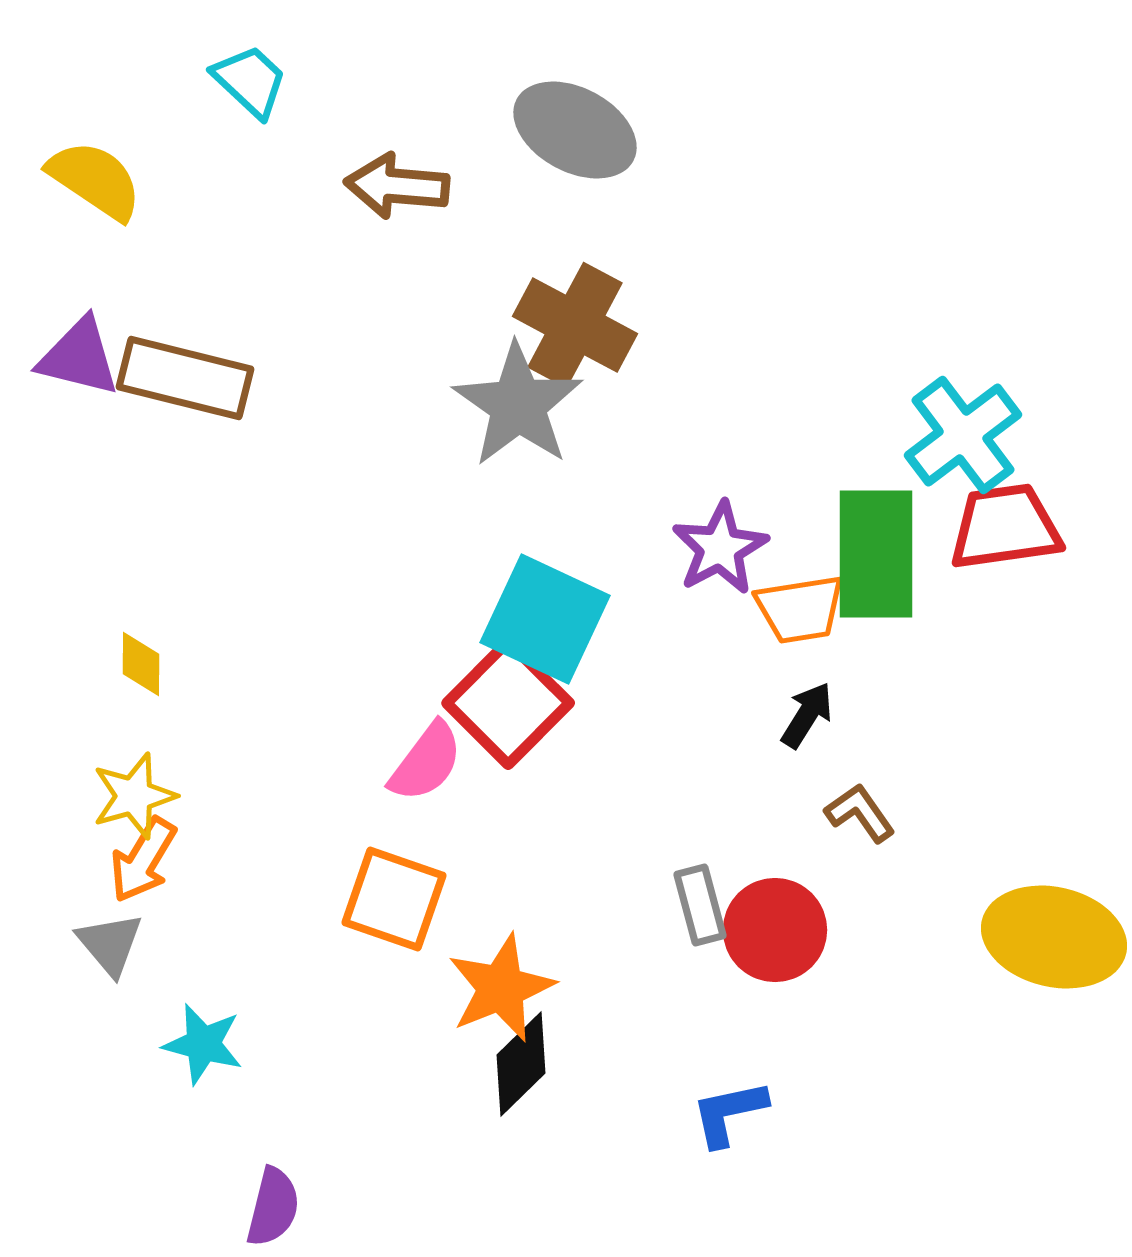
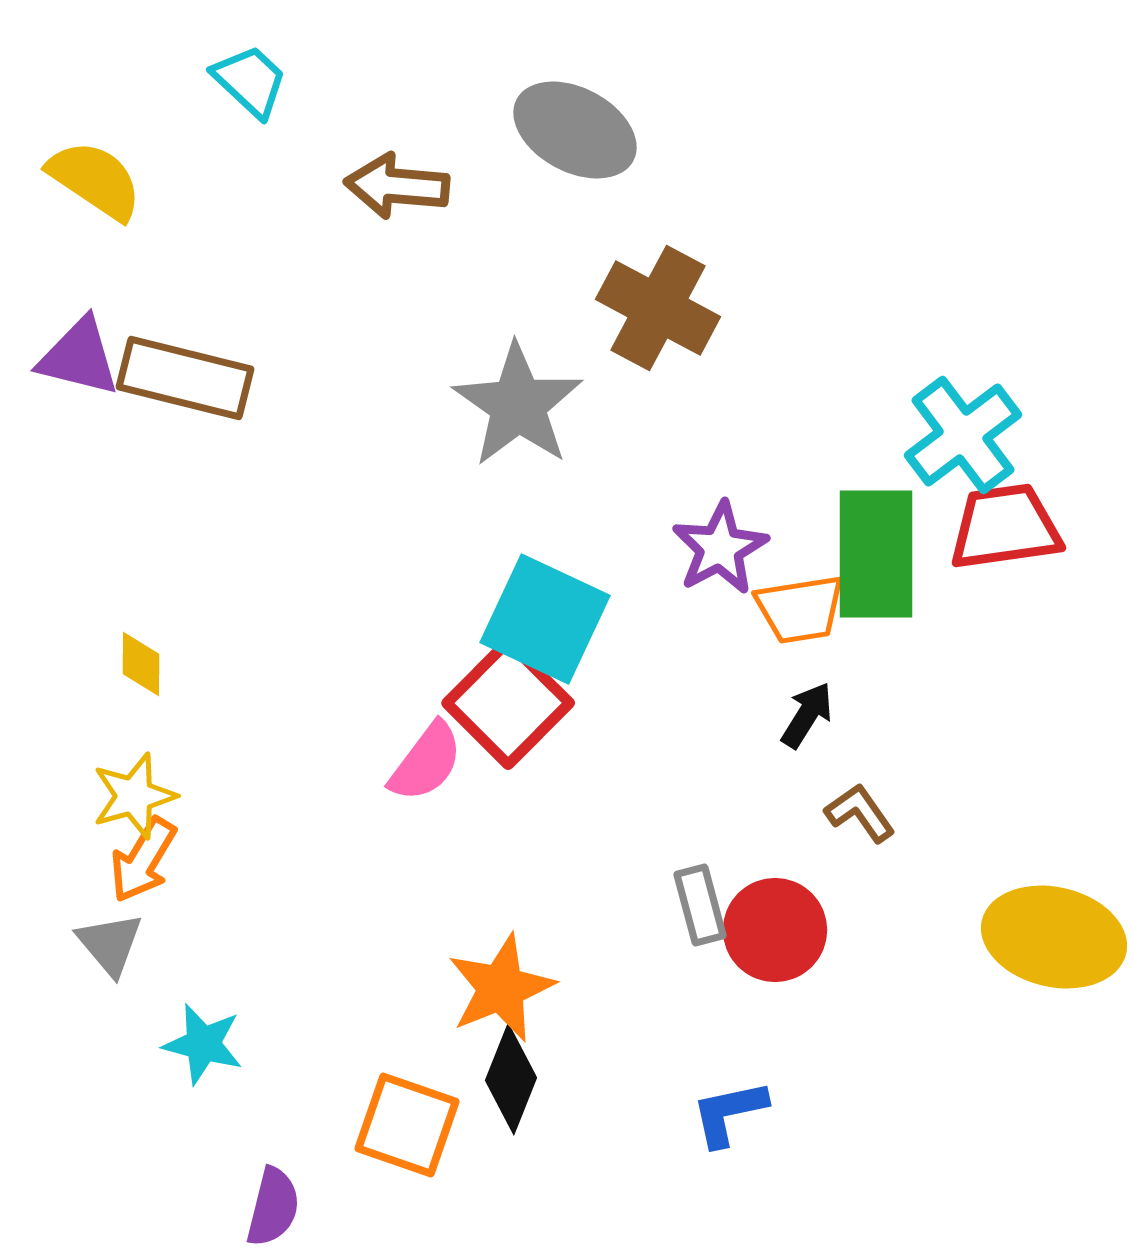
brown cross: moved 83 px right, 17 px up
orange square: moved 13 px right, 226 px down
black diamond: moved 10 px left, 15 px down; rotated 24 degrees counterclockwise
